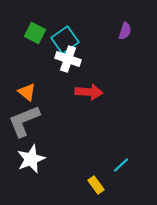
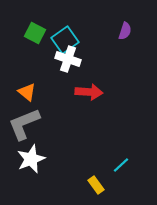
gray L-shape: moved 3 px down
